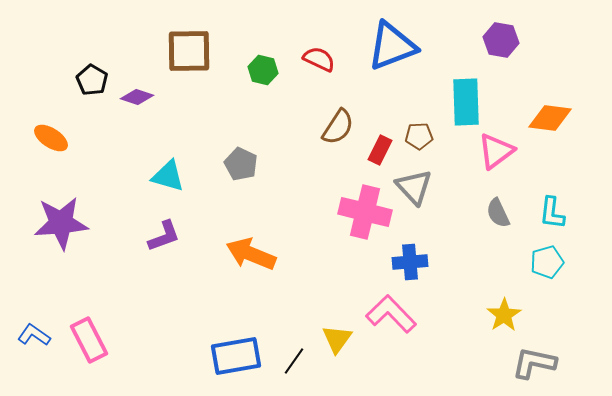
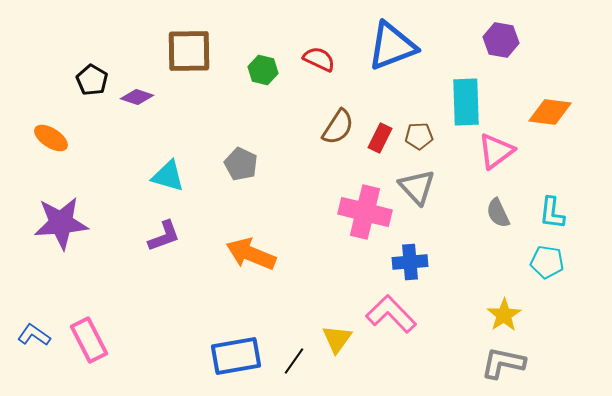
orange diamond: moved 6 px up
red rectangle: moved 12 px up
gray triangle: moved 3 px right
cyan pentagon: rotated 24 degrees clockwise
gray L-shape: moved 31 px left
